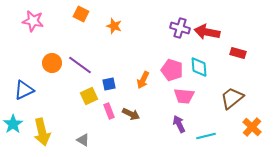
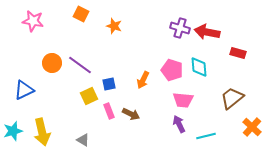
pink trapezoid: moved 1 px left, 4 px down
cyan star: moved 7 px down; rotated 18 degrees clockwise
